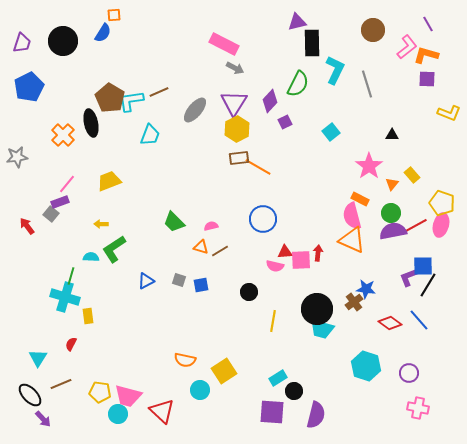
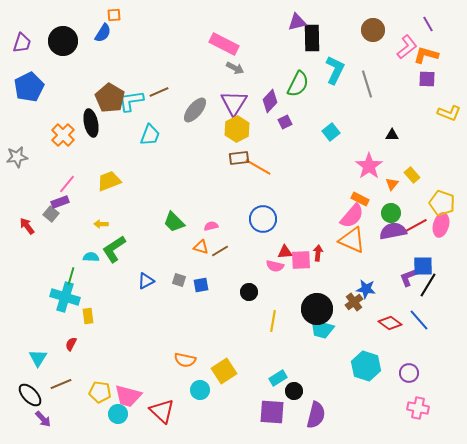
black rectangle at (312, 43): moved 5 px up
pink semicircle at (352, 216): rotated 124 degrees counterclockwise
